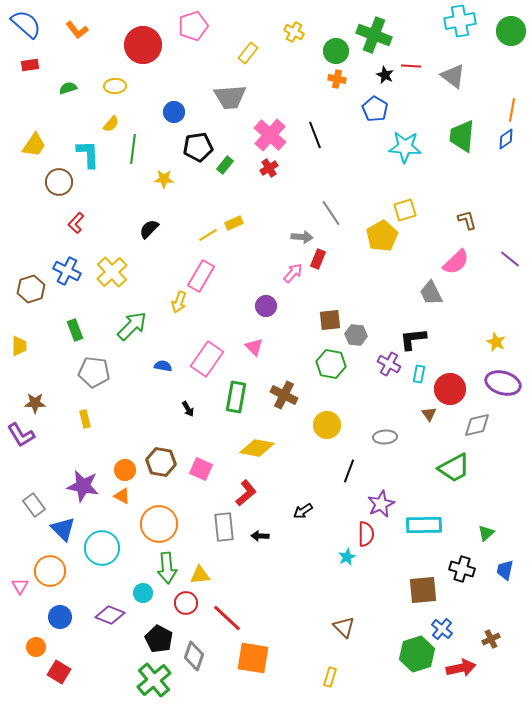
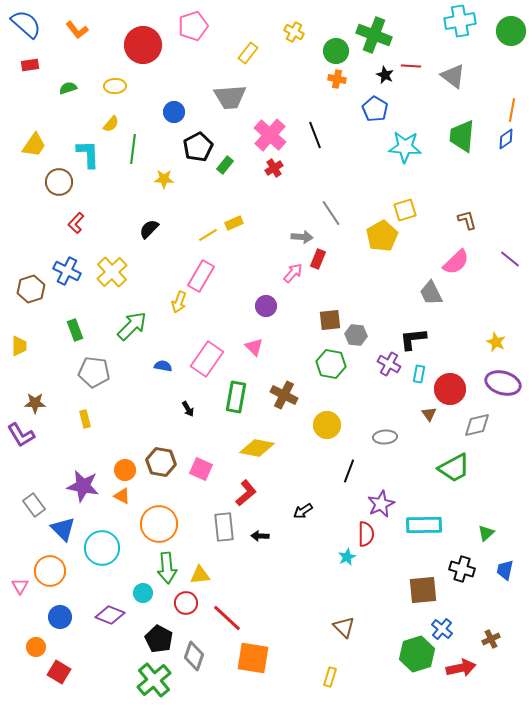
black pentagon at (198, 147): rotated 20 degrees counterclockwise
red cross at (269, 168): moved 5 px right
